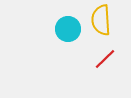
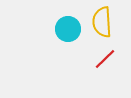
yellow semicircle: moved 1 px right, 2 px down
